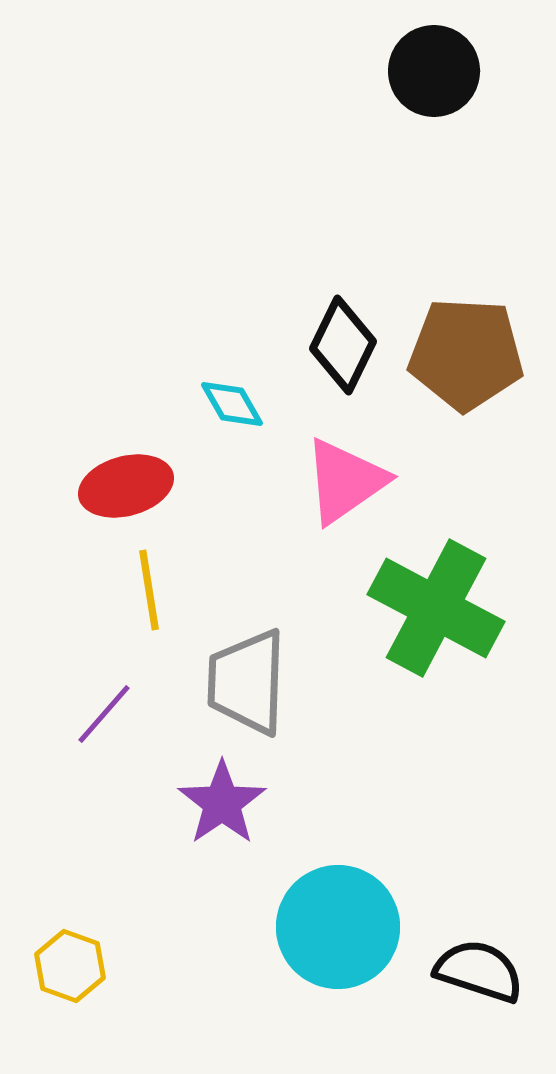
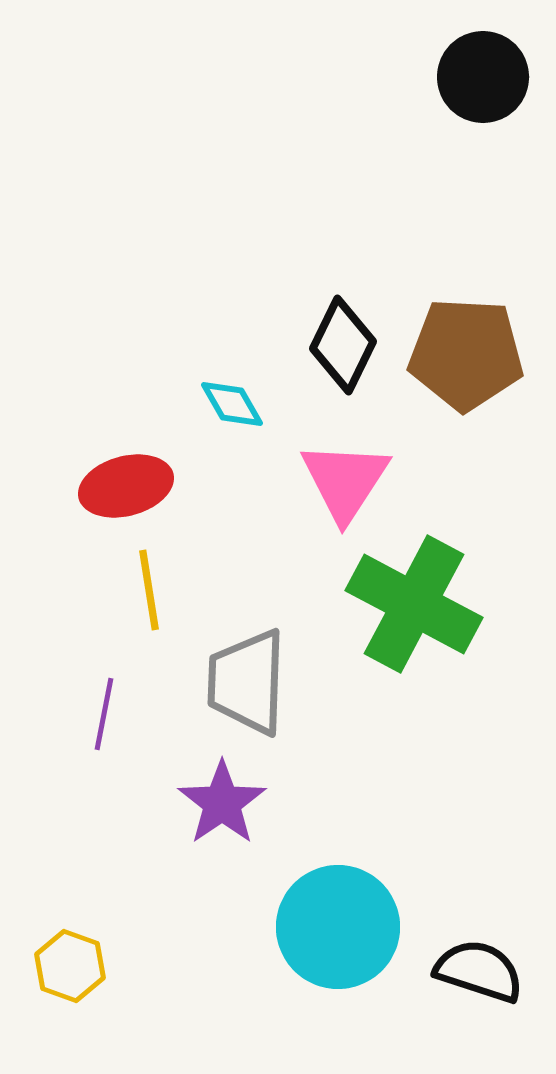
black circle: moved 49 px right, 6 px down
pink triangle: rotated 22 degrees counterclockwise
green cross: moved 22 px left, 4 px up
purple line: rotated 30 degrees counterclockwise
